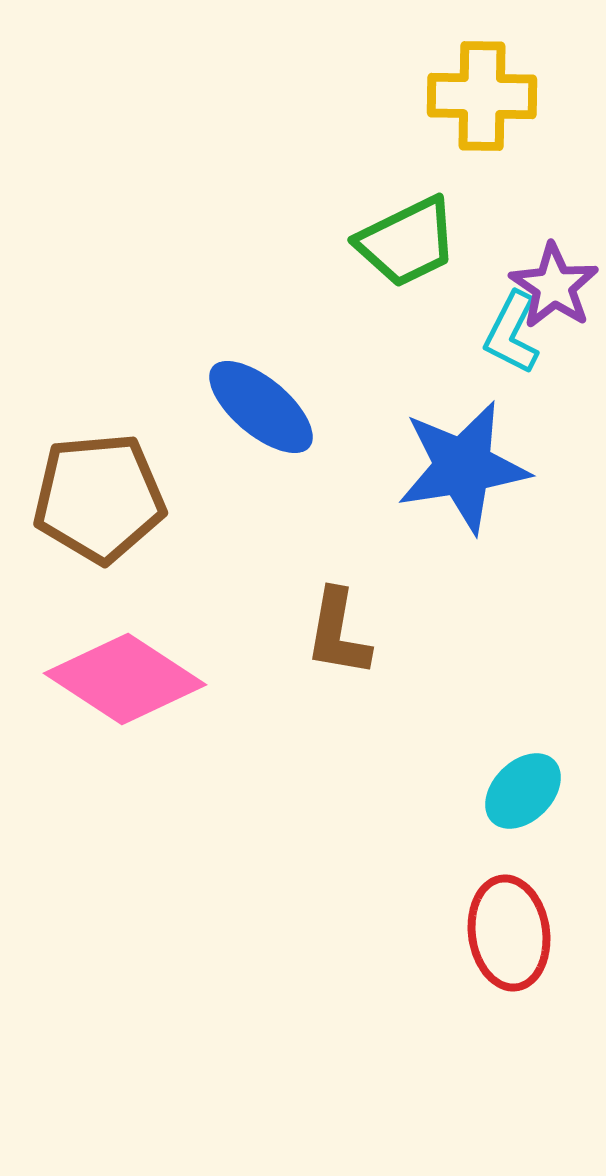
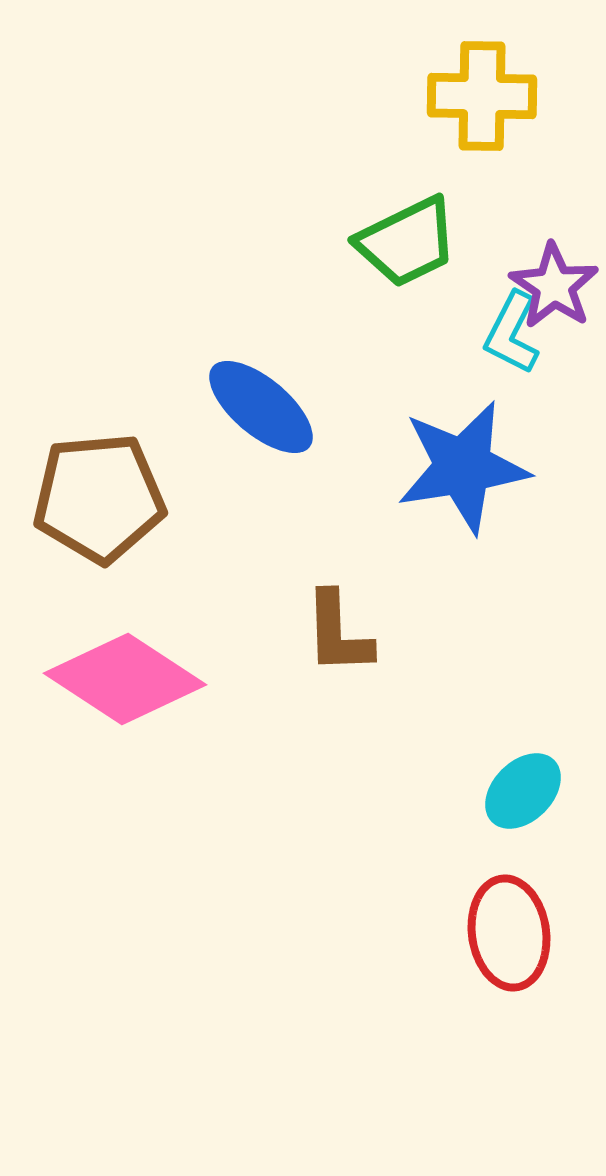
brown L-shape: rotated 12 degrees counterclockwise
